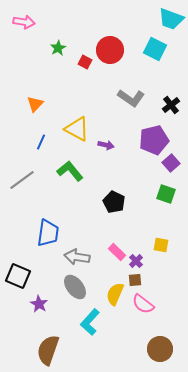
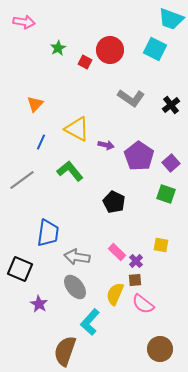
purple pentagon: moved 15 px left, 16 px down; rotated 24 degrees counterclockwise
black square: moved 2 px right, 7 px up
brown semicircle: moved 17 px right, 1 px down
